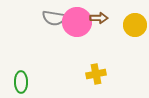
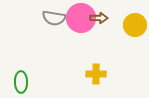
pink circle: moved 4 px right, 4 px up
yellow cross: rotated 12 degrees clockwise
